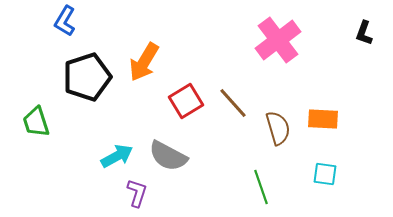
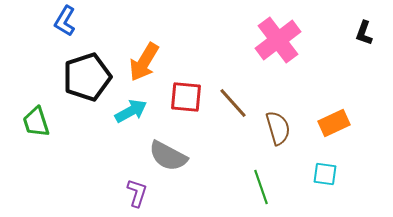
red square: moved 4 px up; rotated 36 degrees clockwise
orange rectangle: moved 11 px right, 4 px down; rotated 28 degrees counterclockwise
cyan arrow: moved 14 px right, 45 px up
